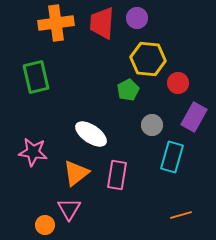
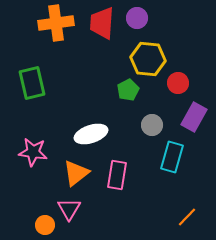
green rectangle: moved 4 px left, 6 px down
white ellipse: rotated 52 degrees counterclockwise
orange line: moved 6 px right, 2 px down; rotated 30 degrees counterclockwise
